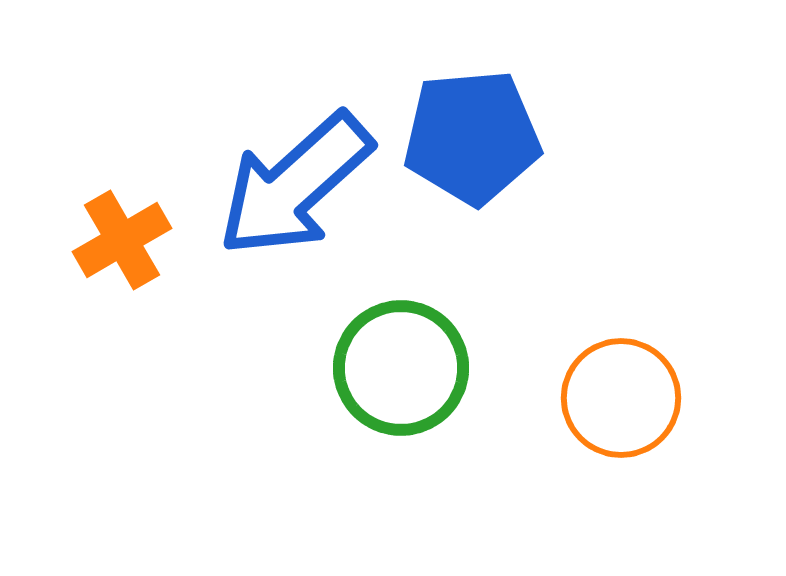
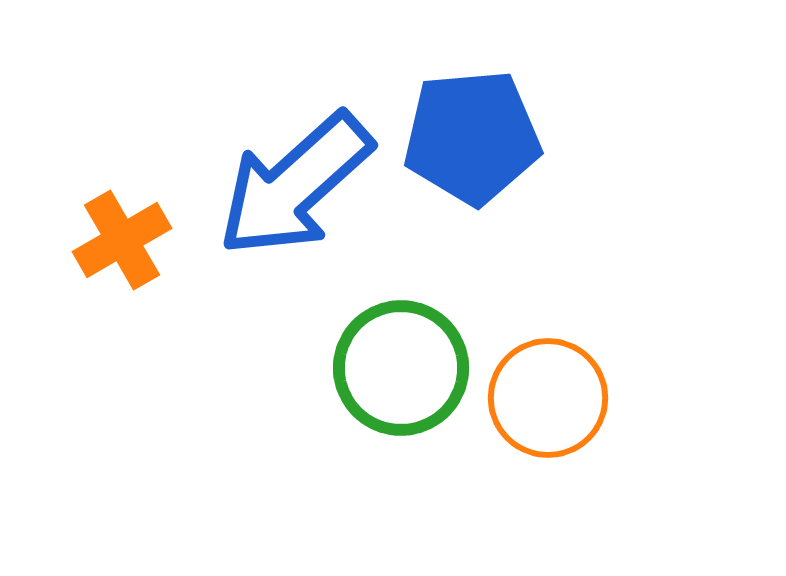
orange circle: moved 73 px left
